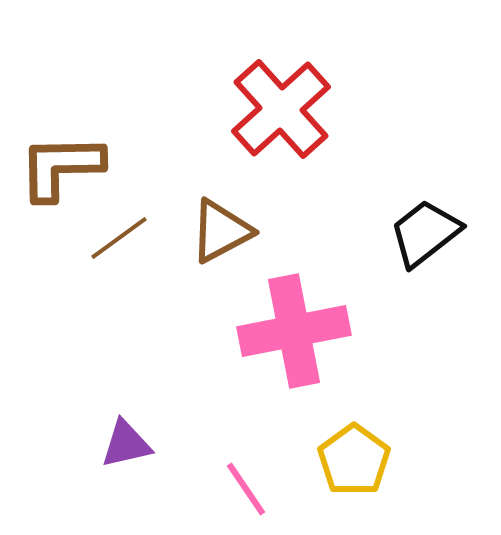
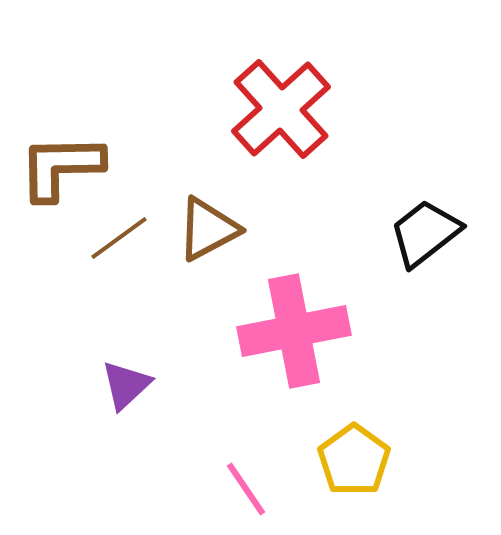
brown triangle: moved 13 px left, 2 px up
purple triangle: moved 59 px up; rotated 30 degrees counterclockwise
